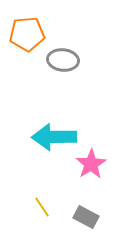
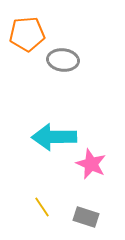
pink star: rotated 16 degrees counterclockwise
gray rectangle: rotated 10 degrees counterclockwise
